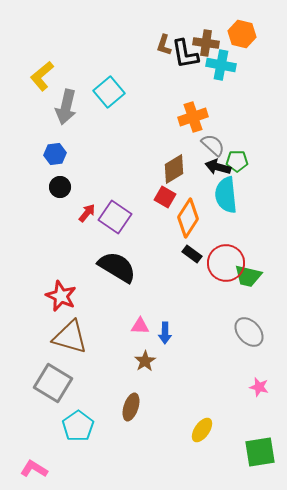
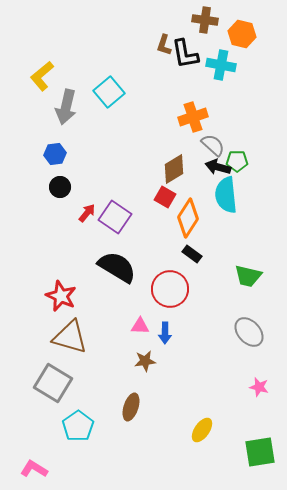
brown cross: moved 1 px left, 23 px up
red circle: moved 56 px left, 26 px down
brown star: rotated 25 degrees clockwise
